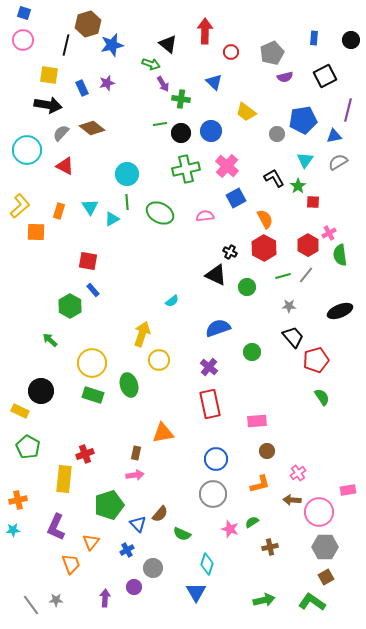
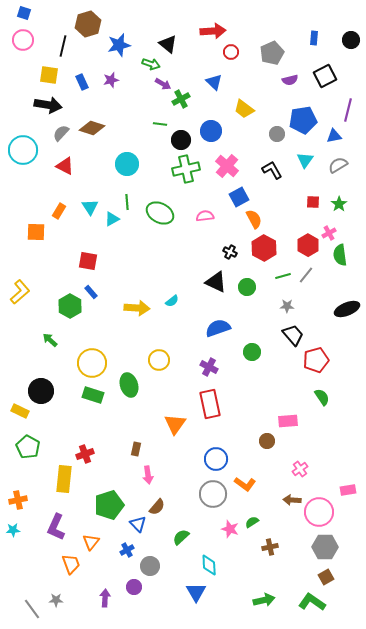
red arrow at (205, 31): moved 8 px right; rotated 85 degrees clockwise
black line at (66, 45): moved 3 px left, 1 px down
blue star at (112, 45): moved 7 px right
purple semicircle at (285, 77): moved 5 px right, 3 px down
purple star at (107, 83): moved 4 px right, 3 px up
purple arrow at (163, 84): rotated 28 degrees counterclockwise
blue rectangle at (82, 88): moved 6 px up
green cross at (181, 99): rotated 36 degrees counterclockwise
yellow trapezoid at (246, 112): moved 2 px left, 3 px up
green line at (160, 124): rotated 16 degrees clockwise
brown diamond at (92, 128): rotated 20 degrees counterclockwise
black circle at (181, 133): moved 7 px down
cyan circle at (27, 150): moved 4 px left
gray semicircle at (338, 162): moved 3 px down
cyan circle at (127, 174): moved 10 px up
black L-shape at (274, 178): moved 2 px left, 8 px up
green star at (298, 186): moved 41 px right, 18 px down
blue square at (236, 198): moved 3 px right, 1 px up
yellow L-shape at (20, 206): moved 86 px down
orange rectangle at (59, 211): rotated 14 degrees clockwise
orange semicircle at (265, 219): moved 11 px left
black triangle at (216, 275): moved 7 px down
blue rectangle at (93, 290): moved 2 px left, 2 px down
gray star at (289, 306): moved 2 px left
black ellipse at (340, 311): moved 7 px right, 2 px up
yellow arrow at (142, 334): moved 5 px left, 26 px up; rotated 75 degrees clockwise
black trapezoid at (293, 337): moved 2 px up
purple cross at (209, 367): rotated 12 degrees counterclockwise
pink rectangle at (257, 421): moved 31 px right
orange triangle at (163, 433): moved 12 px right, 9 px up; rotated 45 degrees counterclockwise
brown circle at (267, 451): moved 10 px up
brown rectangle at (136, 453): moved 4 px up
pink cross at (298, 473): moved 2 px right, 4 px up
pink arrow at (135, 475): moved 13 px right; rotated 90 degrees clockwise
orange L-shape at (260, 484): moved 15 px left; rotated 50 degrees clockwise
brown semicircle at (160, 514): moved 3 px left, 7 px up
green semicircle at (182, 534): moved 1 px left, 3 px down; rotated 114 degrees clockwise
cyan diamond at (207, 564): moved 2 px right, 1 px down; rotated 20 degrees counterclockwise
gray circle at (153, 568): moved 3 px left, 2 px up
gray line at (31, 605): moved 1 px right, 4 px down
